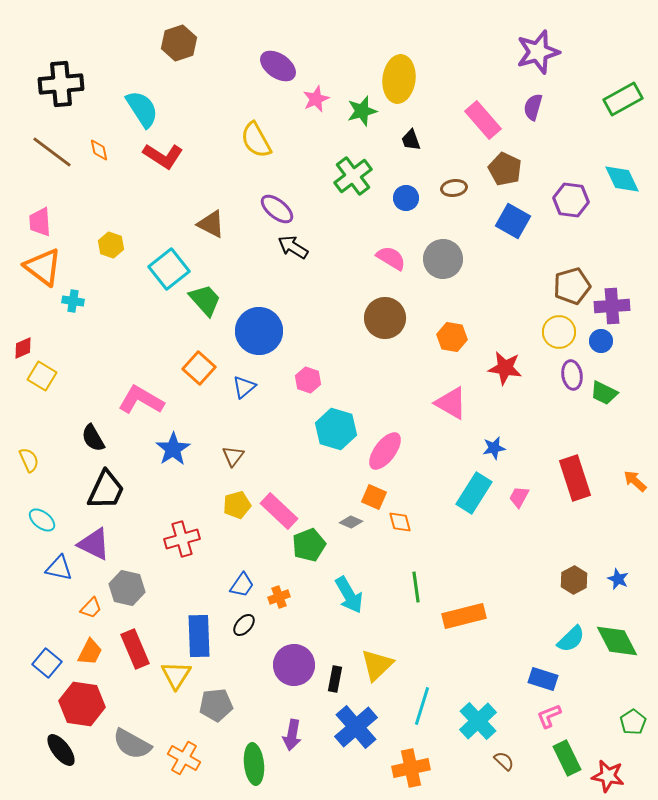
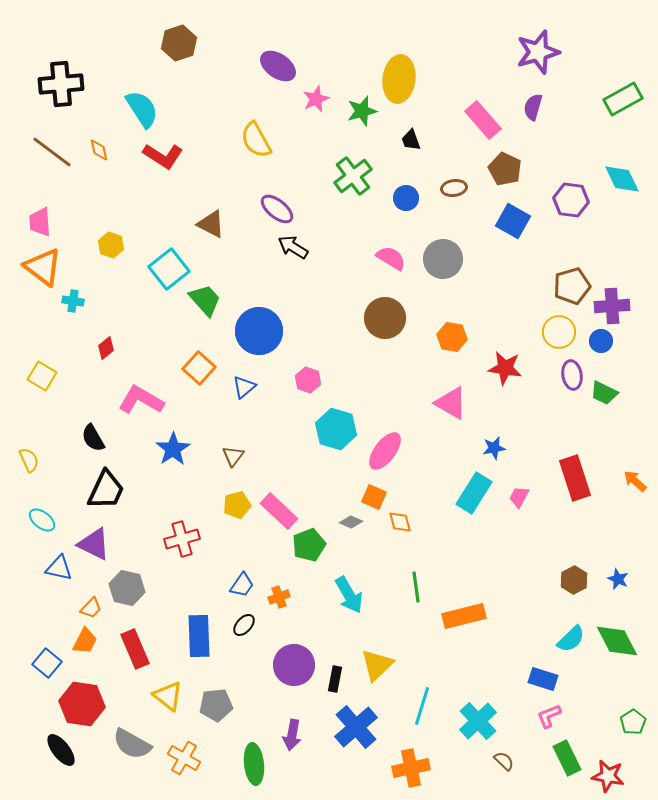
red diamond at (23, 348): moved 83 px right; rotated 15 degrees counterclockwise
orange trapezoid at (90, 652): moved 5 px left, 11 px up
yellow triangle at (176, 675): moved 8 px left, 21 px down; rotated 24 degrees counterclockwise
